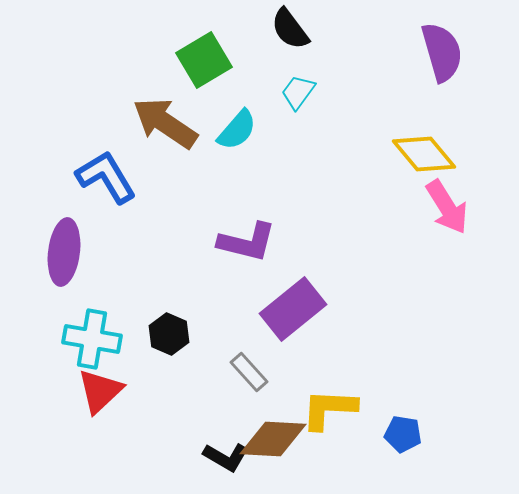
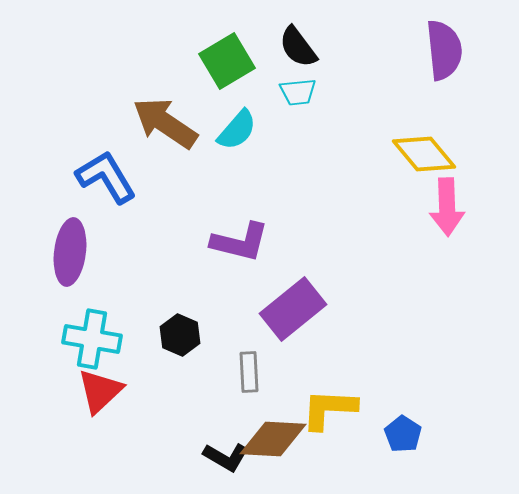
black semicircle: moved 8 px right, 18 px down
purple semicircle: moved 2 px right, 2 px up; rotated 10 degrees clockwise
green square: moved 23 px right, 1 px down
cyan trapezoid: rotated 132 degrees counterclockwise
pink arrow: rotated 30 degrees clockwise
purple L-shape: moved 7 px left
purple ellipse: moved 6 px right
black hexagon: moved 11 px right, 1 px down
gray rectangle: rotated 39 degrees clockwise
blue pentagon: rotated 24 degrees clockwise
